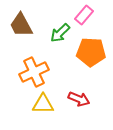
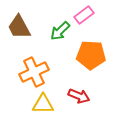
pink rectangle: rotated 12 degrees clockwise
brown trapezoid: moved 2 px left, 2 px down
green arrow: moved 2 px up
orange pentagon: moved 3 px down
red arrow: moved 3 px up
